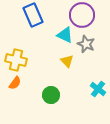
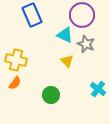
blue rectangle: moved 1 px left
